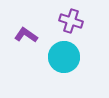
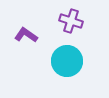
cyan circle: moved 3 px right, 4 px down
